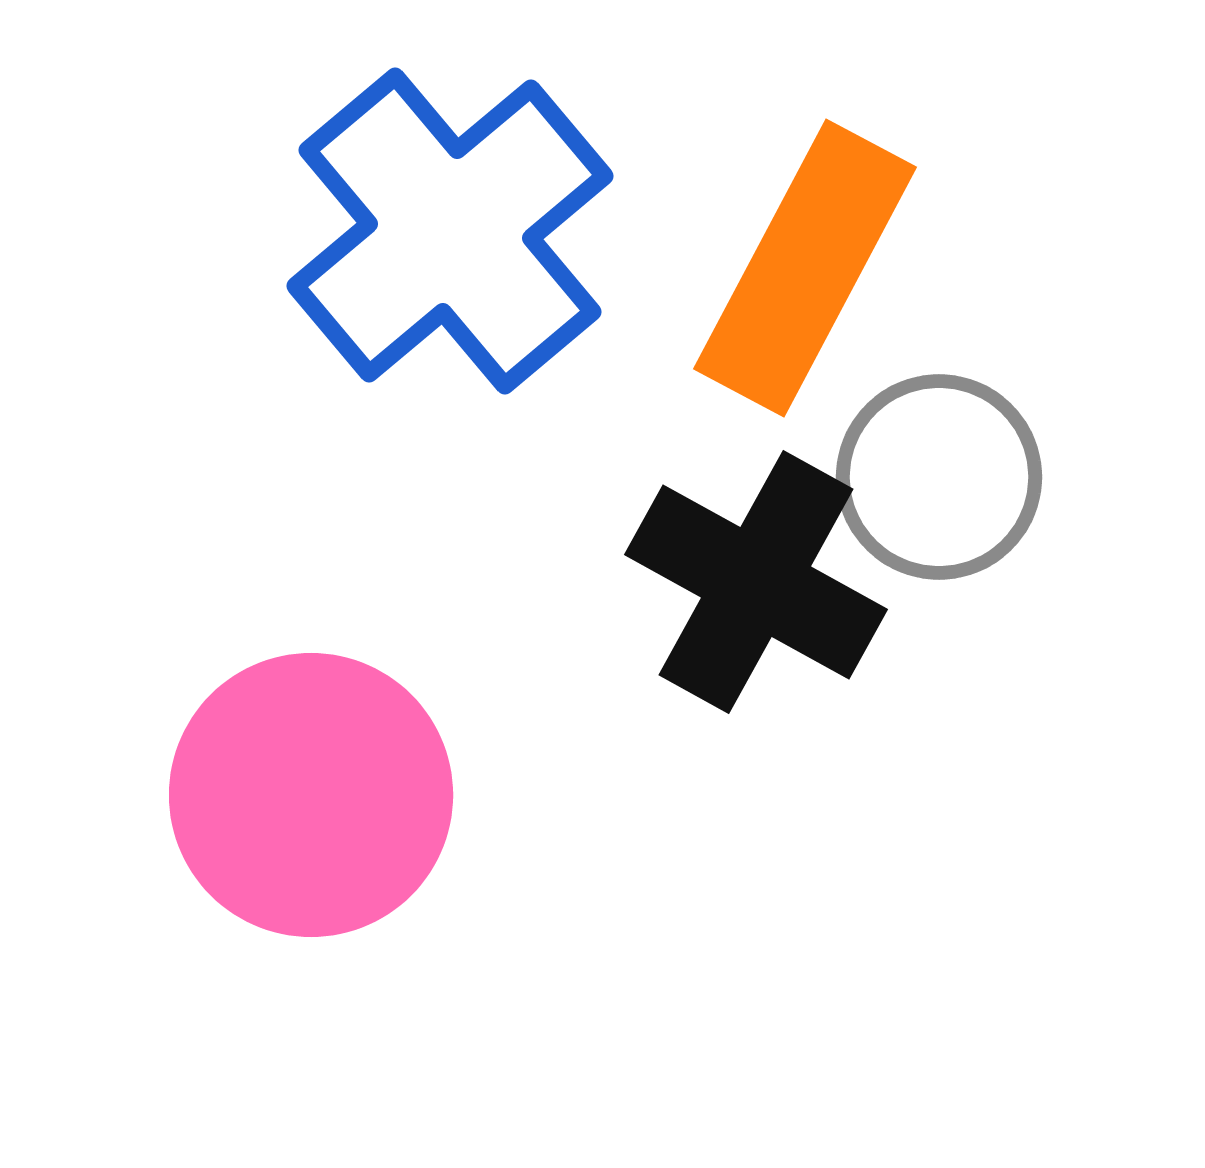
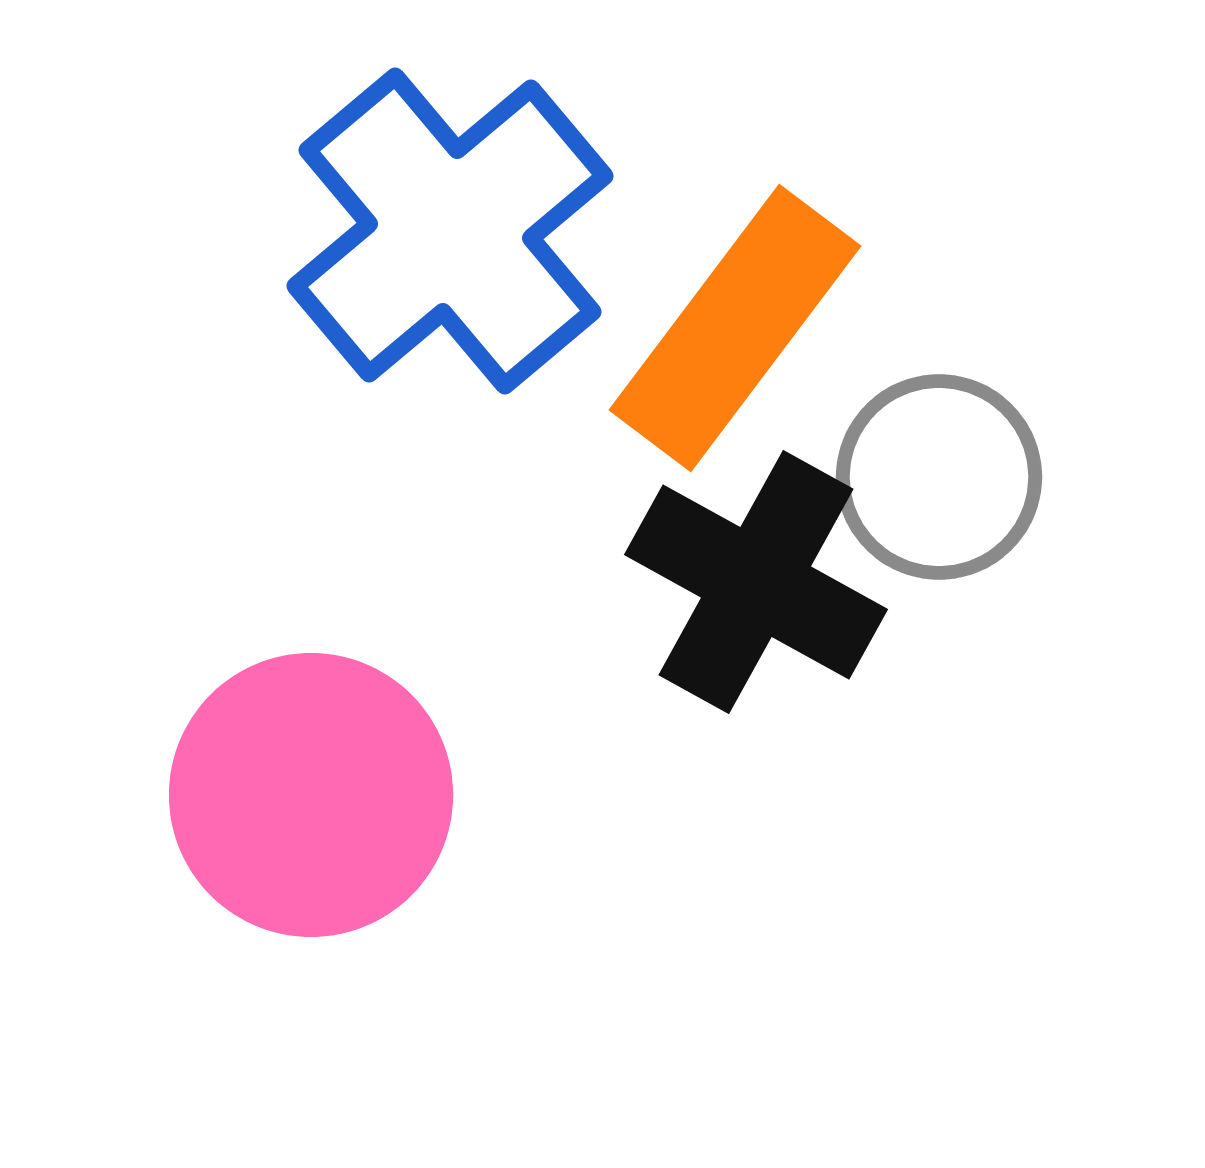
orange rectangle: moved 70 px left, 60 px down; rotated 9 degrees clockwise
